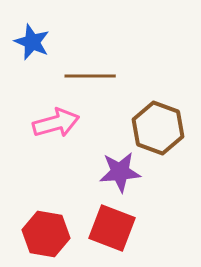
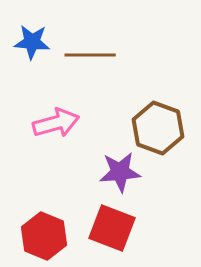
blue star: rotated 18 degrees counterclockwise
brown line: moved 21 px up
red hexagon: moved 2 px left, 2 px down; rotated 12 degrees clockwise
